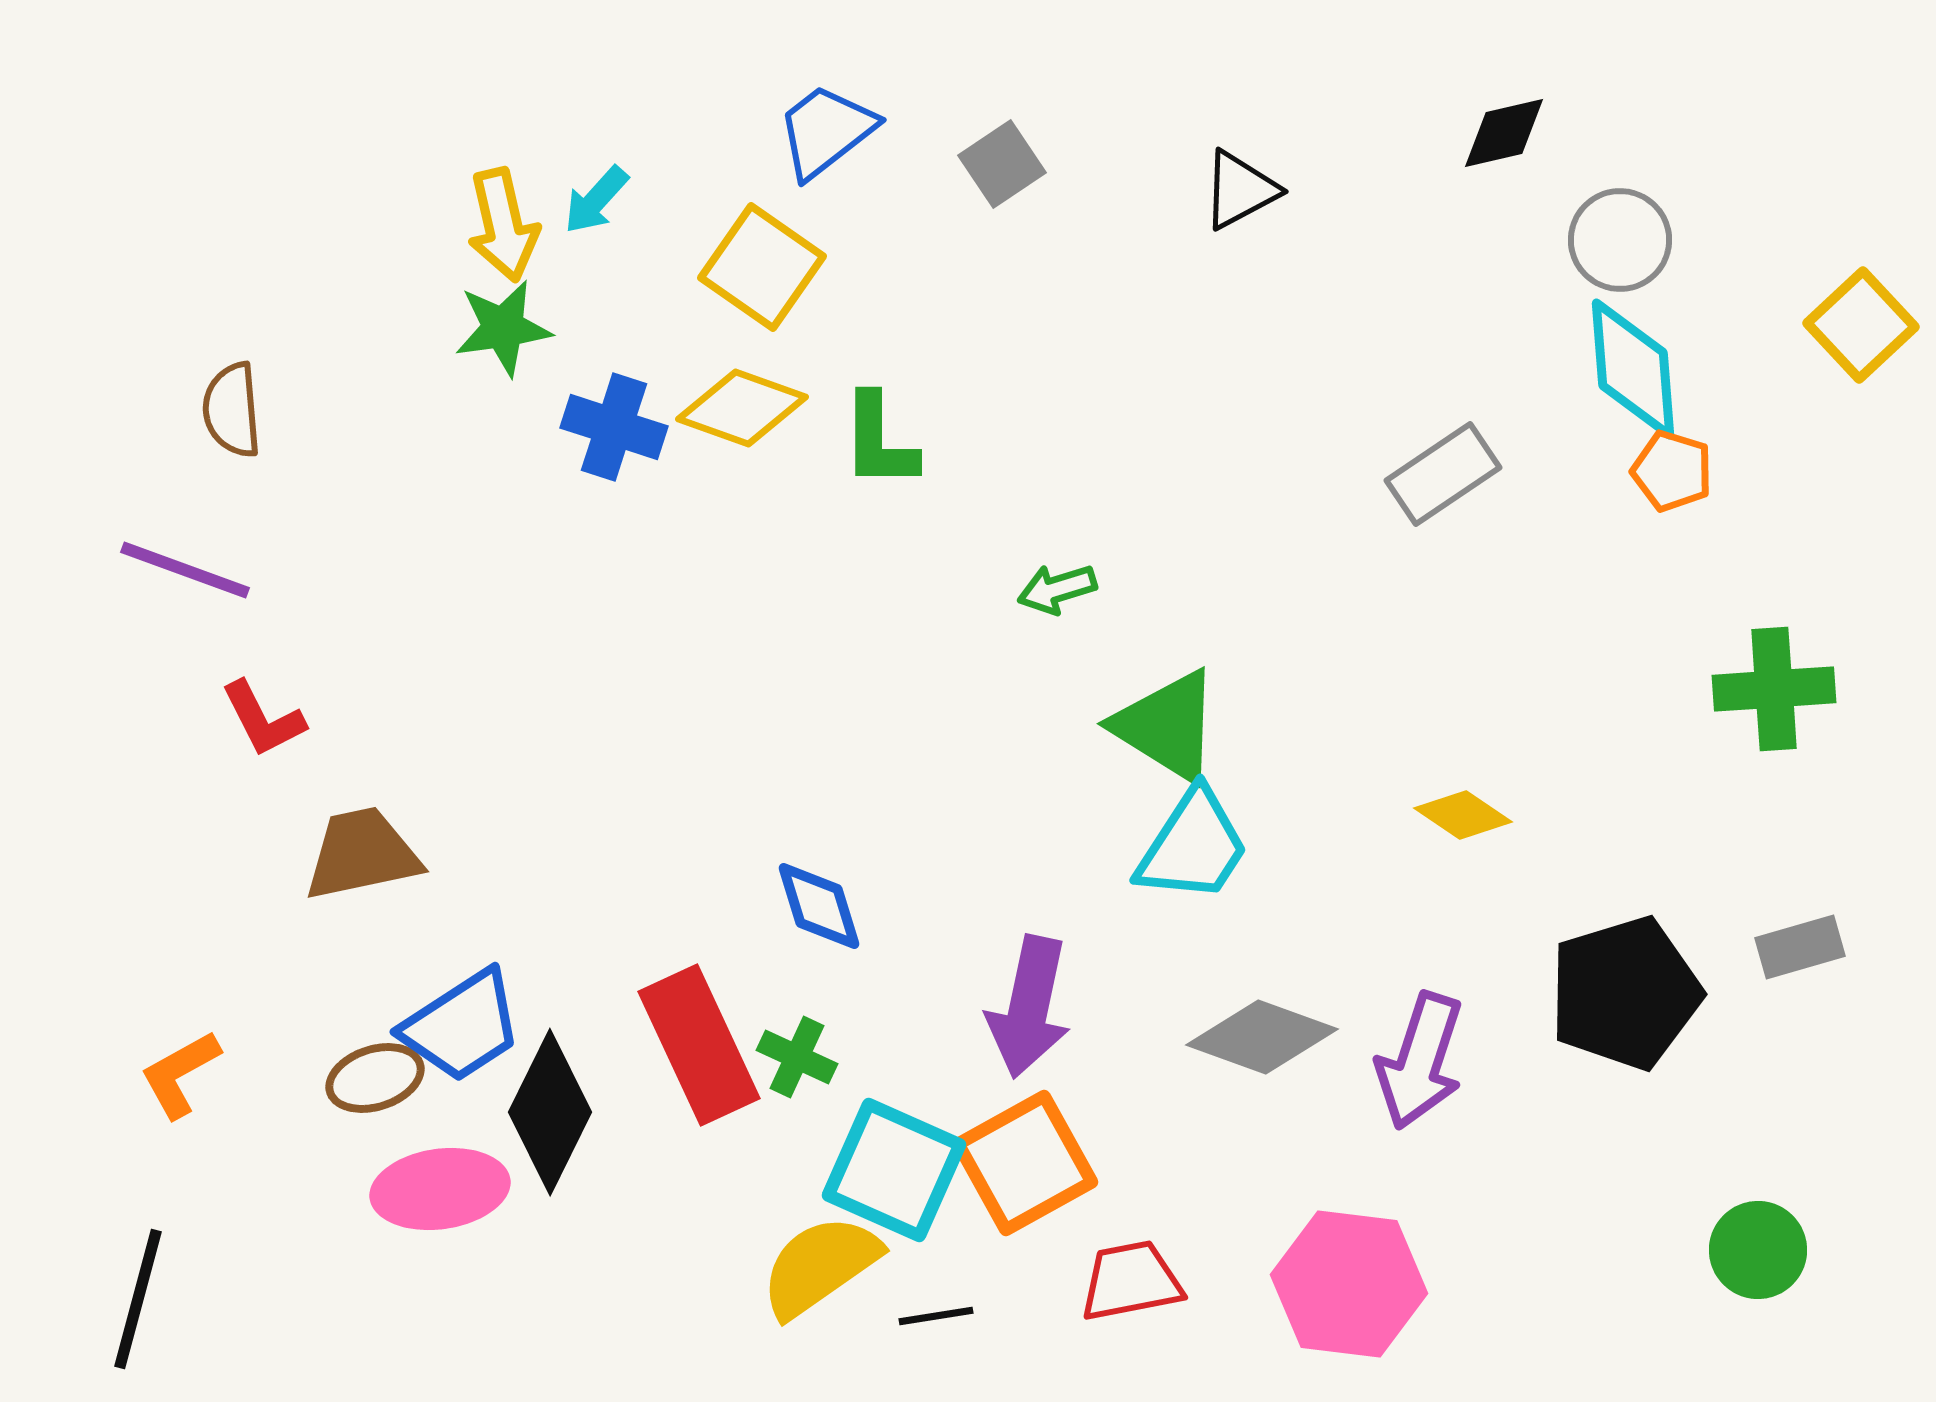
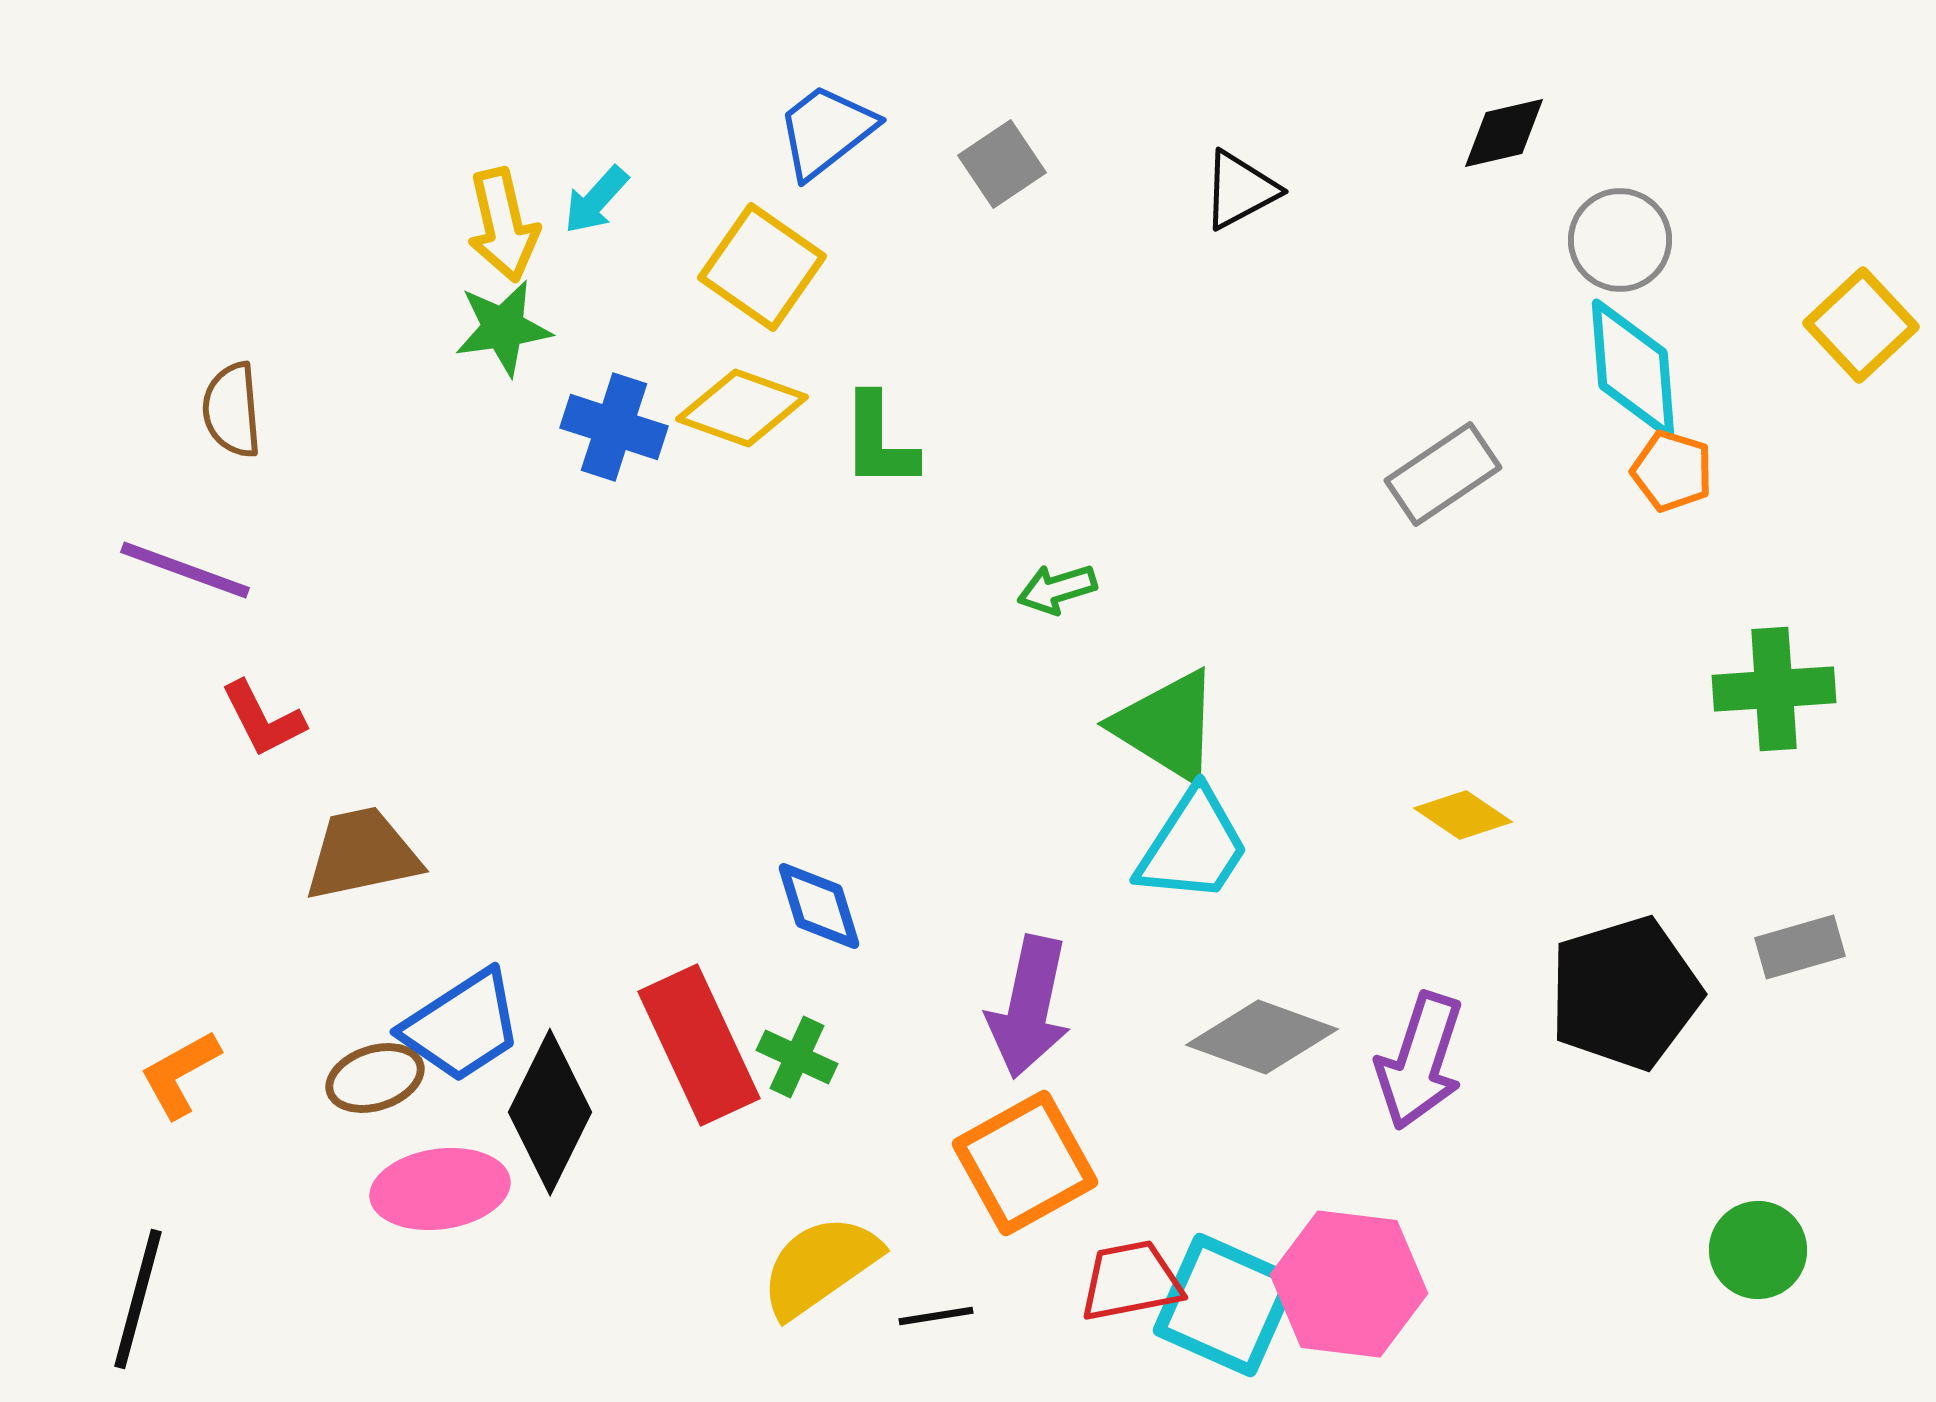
cyan square at (894, 1170): moved 331 px right, 135 px down
